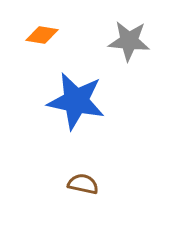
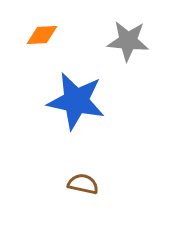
orange diamond: rotated 12 degrees counterclockwise
gray star: moved 1 px left
